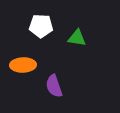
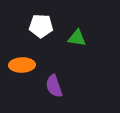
orange ellipse: moved 1 px left
